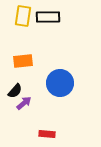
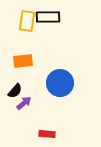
yellow rectangle: moved 4 px right, 5 px down
